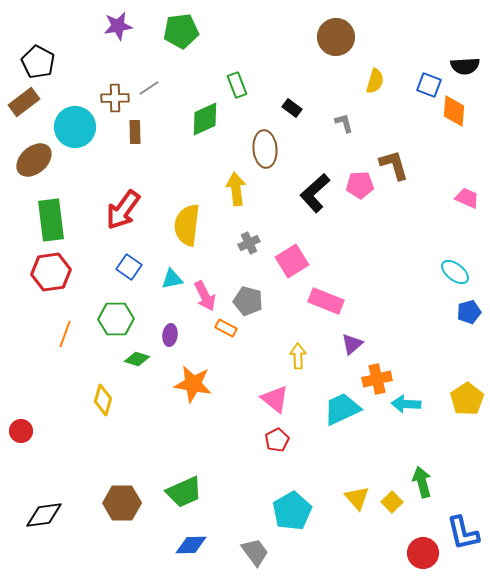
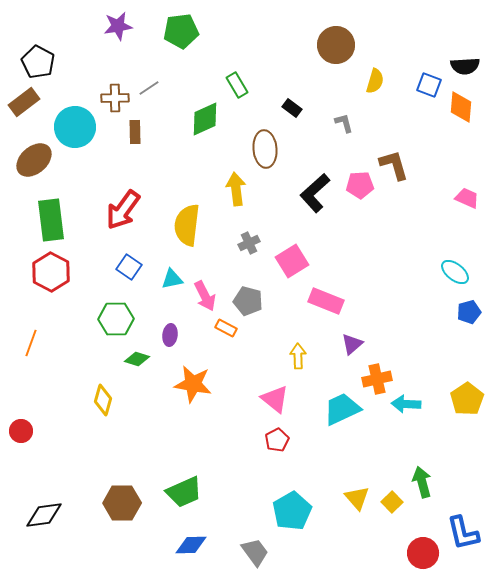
brown circle at (336, 37): moved 8 px down
green rectangle at (237, 85): rotated 10 degrees counterclockwise
orange diamond at (454, 111): moved 7 px right, 4 px up
red hexagon at (51, 272): rotated 24 degrees counterclockwise
orange line at (65, 334): moved 34 px left, 9 px down
